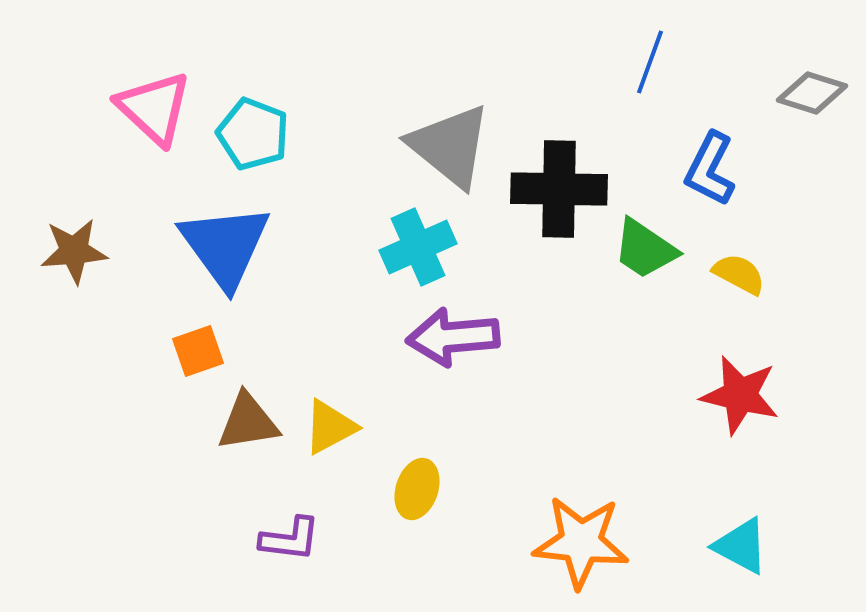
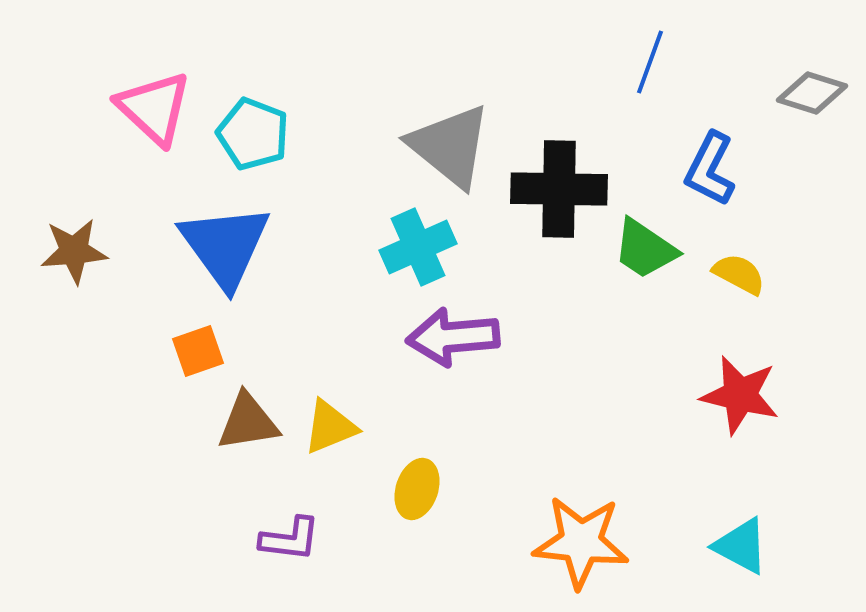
yellow triangle: rotated 6 degrees clockwise
